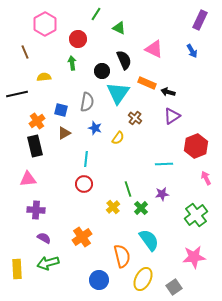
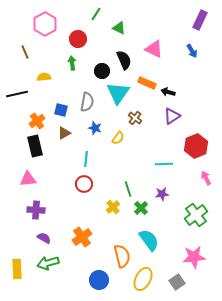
gray square at (174, 287): moved 3 px right, 5 px up
